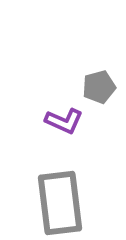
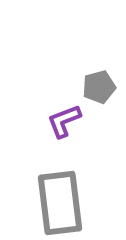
purple L-shape: rotated 135 degrees clockwise
